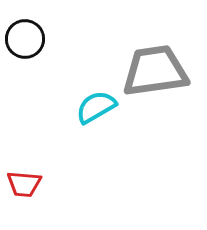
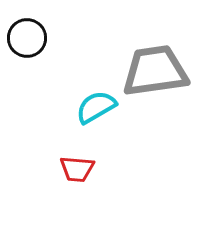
black circle: moved 2 px right, 1 px up
red trapezoid: moved 53 px right, 15 px up
